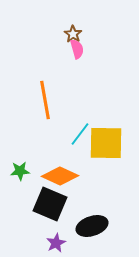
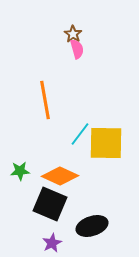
purple star: moved 4 px left
